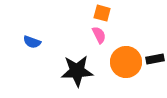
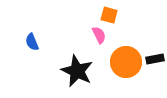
orange square: moved 7 px right, 2 px down
blue semicircle: rotated 48 degrees clockwise
black star: rotated 28 degrees clockwise
